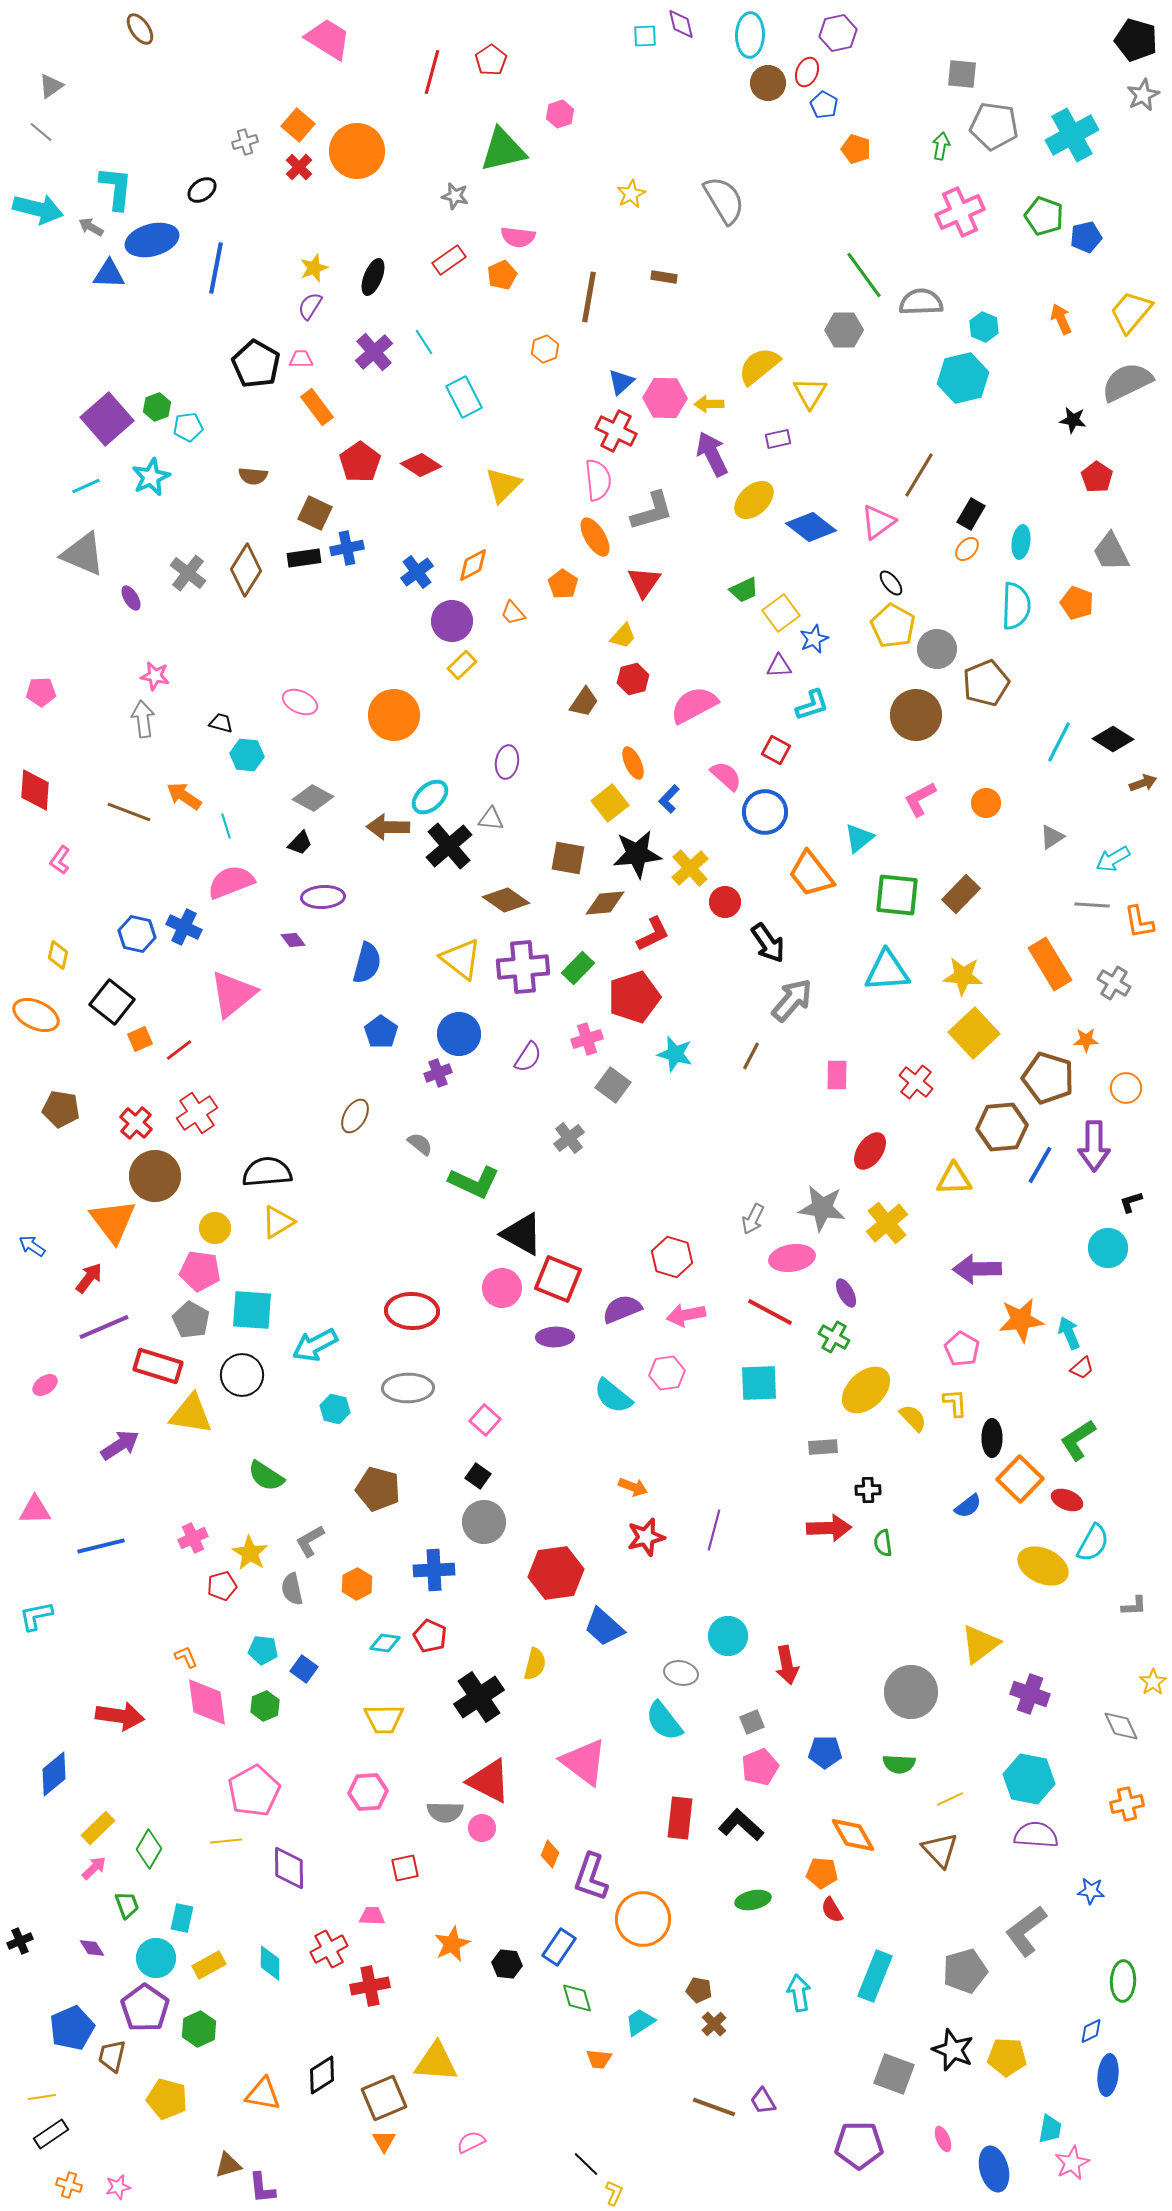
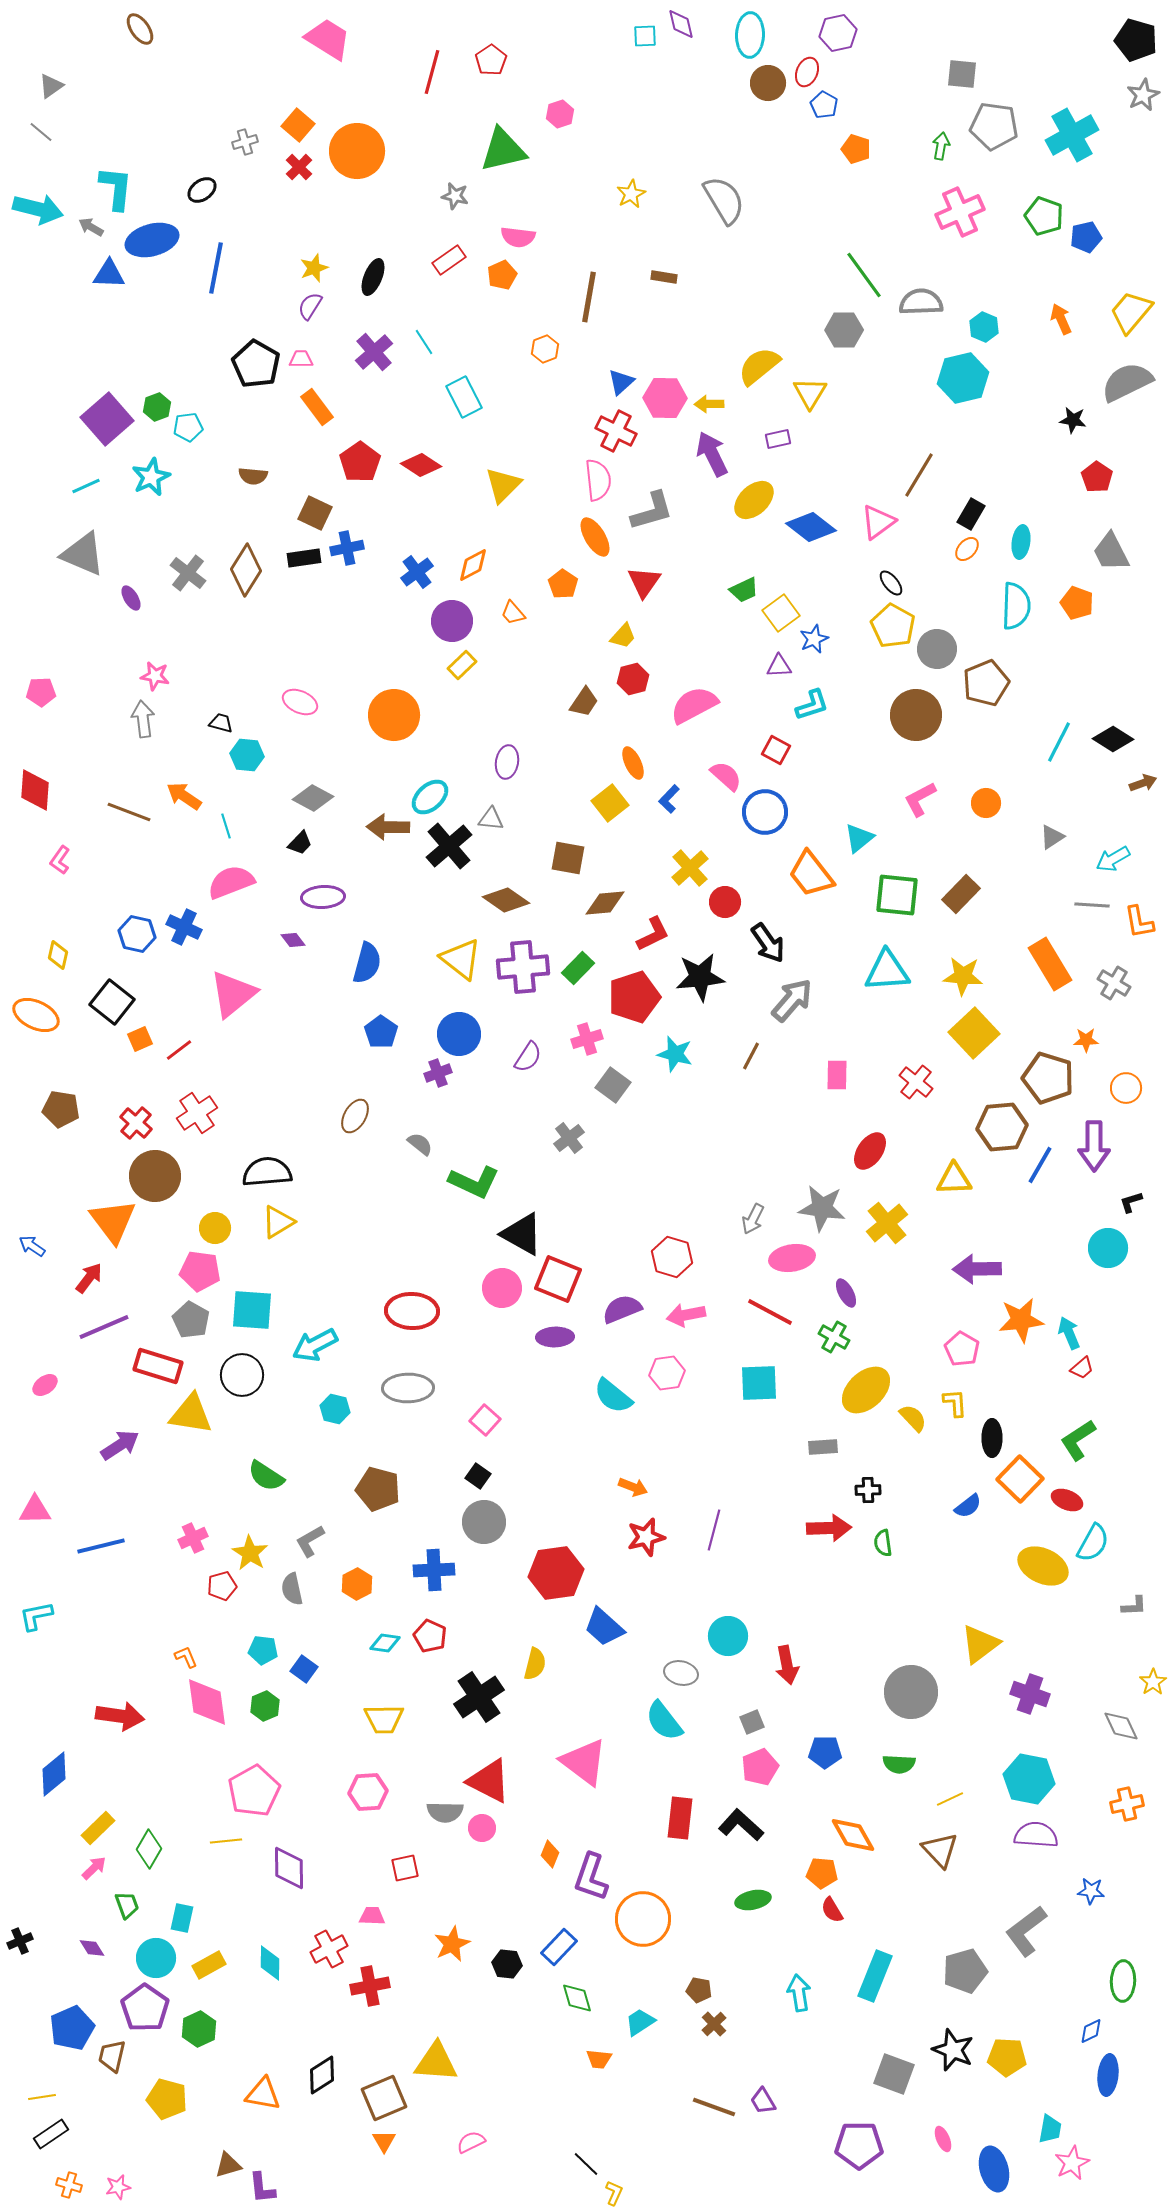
black star at (637, 854): moved 63 px right, 123 px down
blue rectangle at (559, 1947): rotated 9 degrees clockwise
